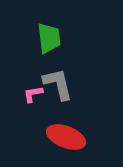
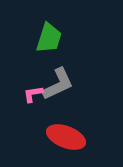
green trapezoid: rotated 24 degrees clockwise
gray L-shape: rotated 78 degrees clockwise
